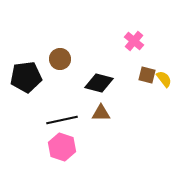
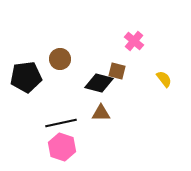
brown square: moved 30 px left, 4 px up
black line: moved 1 px left, 3 px down
